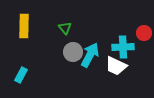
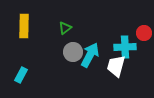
green triangle: rotated 32 degrees clockwise
cyan cross: moved 2 px right
white trapezoid: rotated 80 degrees clockwise
